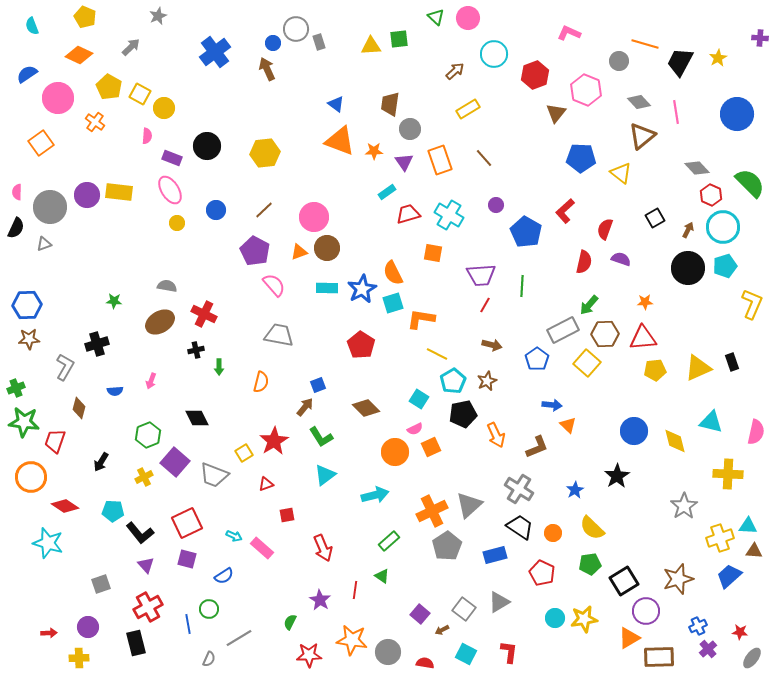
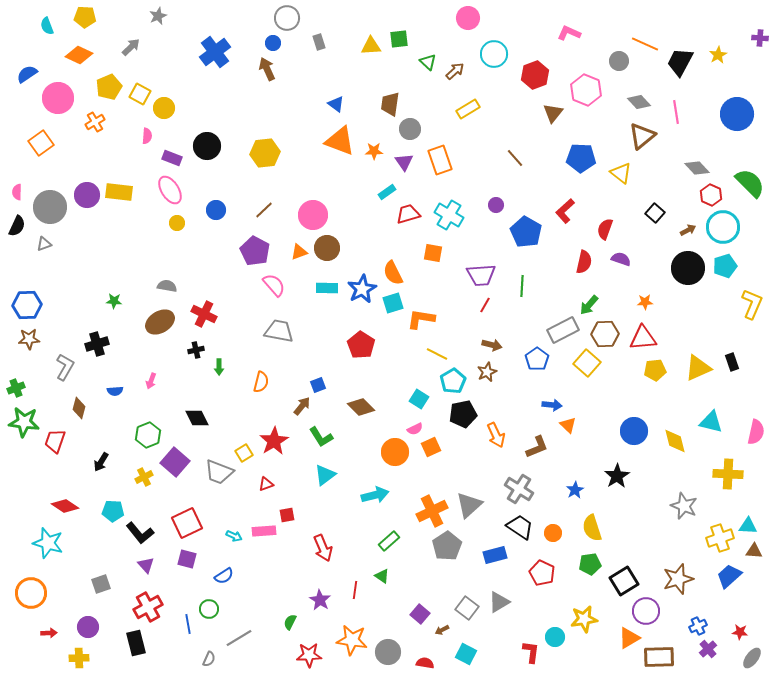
yellow pentagon at (85, 17): rotated 20 degrees counterclockwise
green triangle at (436, 17): moved 8 px left, 45 px down
cyan semicircle at (32, 26): moved 15 px right
gray circle at (296, 29): moved 9 px left, 11 px up
orange line at (645, 44): rotated 8 degrees clockwise
yellow star at (718, 58): moved 3 px up
yellow pentagon at (109, 87): rotated 20 degrees clockwise
brown triangle at (556, 113): moved 3 px left
orange cross at (95, 122): rotated 24 degrees clockwise
brown line at (484, 158): moved 31 px right
pink circle at (314, 217): moved 1 px left, 2 px up
black square at (655, 218): moved 5 px up; rotated 18 degrees counterclockwise
black semicircle at (16, 228): moved 1 px right, 2 px up
brown arrow at (688, 230): rotated 35 degrees clockwise
gray trapezoid at (279, 335): moved 4 px up
brown star at (487, 381): moved 9 px up
brown arrow at (305, 407): moved 3 px left, 1 px up
brown diamond at (366, 408): moved 5 px left, 1 px up
gray trapezoid at (214, 475): moved 5 px right, 3 px up
orange circle at (31, 477): moved 116 px down
gray star at (684, 506): rotated 16 degrees counterclockwise
yellow semicircle at (592, 528): rotated 28 degrees clockwise
pink rectangle at (262, 548): moved 2 px right, 17 px up; rotated 45 degrees counterclockwise
gray square at (464, 609): moved 3 px right, 1 px up
cyan circle at (555, 618): moved 19 px down
red L-shape at (509, 652): moved 22 px right
